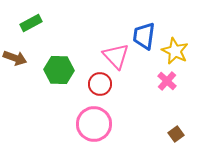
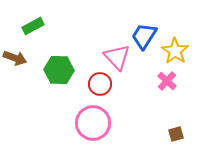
green rectangle: moved 2 px right, 3 px down
blue trapezoid: rotated 24 degrees clockwise
yellow star: rotated 8 degrees clockwise
pink triangle: moved 1 px right, 1 px down
pink circle: moved 1 px left, 1 px up
brown square: rotated 21 degrees clockwise
